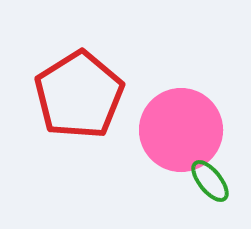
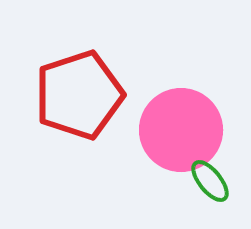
red pentagon: rotated 14 degrees clockwise
